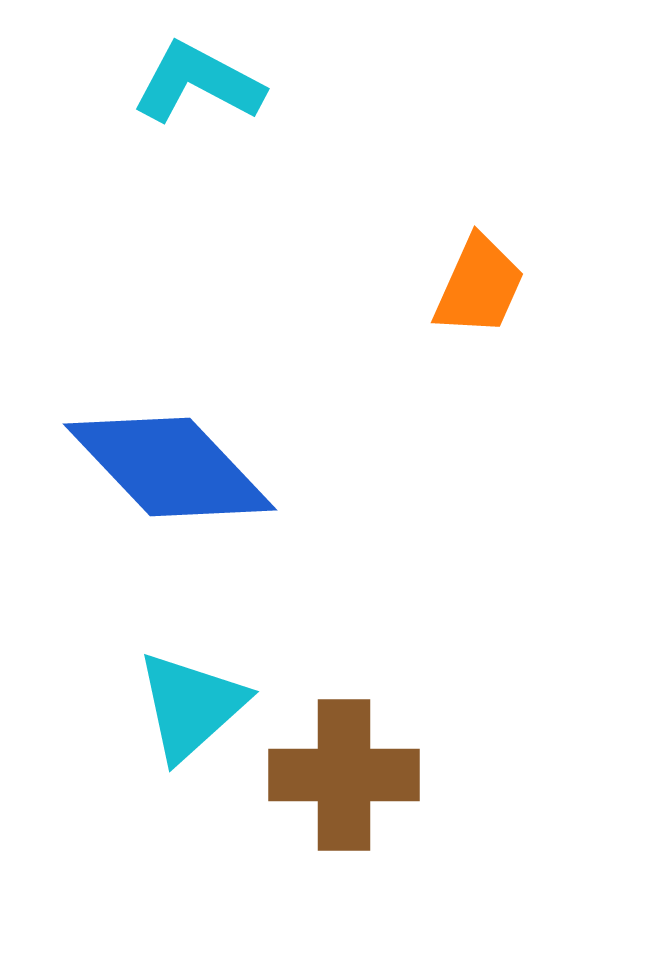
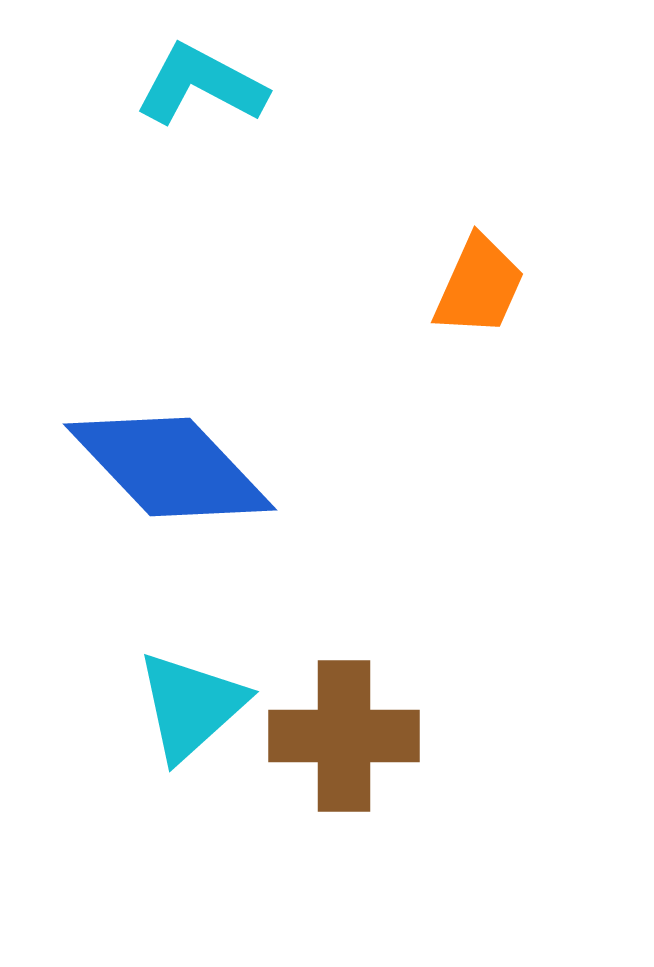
cyan L-shape: moved 3 px right, 2 px down
brown cross: moved 39 px up
